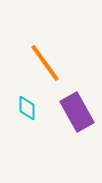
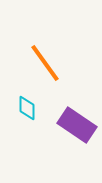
purple rectangle: moved 13 px down; rotated 27 degrees counterclockwise
